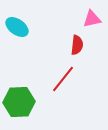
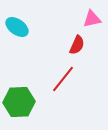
red semicircle: rotated 18 degrees clockwise
